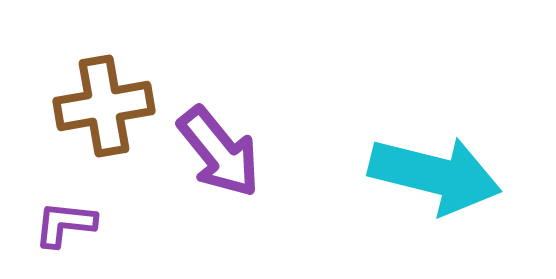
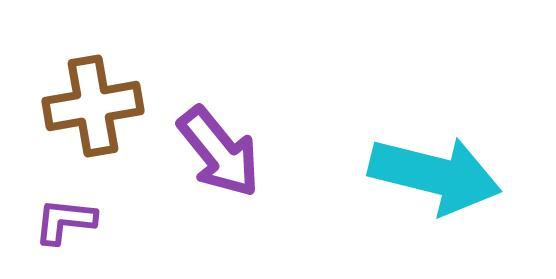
brown cross: moved 11 px left
purple L-shape: moved 3 px up
